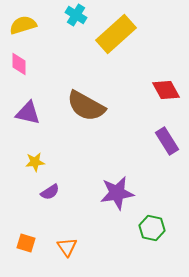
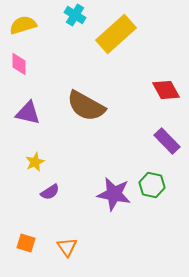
cyan cross: moved 1 px left
purple rectangle: rotated 12 degrees counterclockwise
yellow star: rotated 18 degrees counterclockwise
purple star: moved 3 px left, 1 px down; rotated 20 degrees clockwise
green hexagon: moved 43 px up
